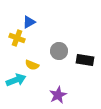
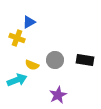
gray circle: moved 4 px left, 9 px down
cyan arrow: moved 1 px right
